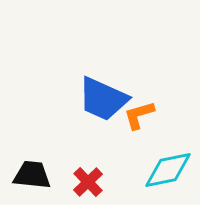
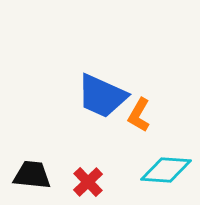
blue trapezoid: moved 1 px left, 3 px up
orange L-shape: rotated 44 degrees counterclockwise
cyan diamond: moved 2 px left; rotated 15 degrees clockwise
